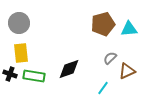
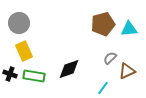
yellow rectangle: moved 3 px right, 2 px up; rotated 18 degrees counterclockwise
